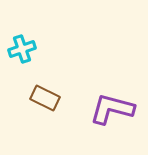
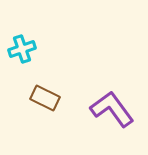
purple L-shape: rotated 39 degrees clockwise
